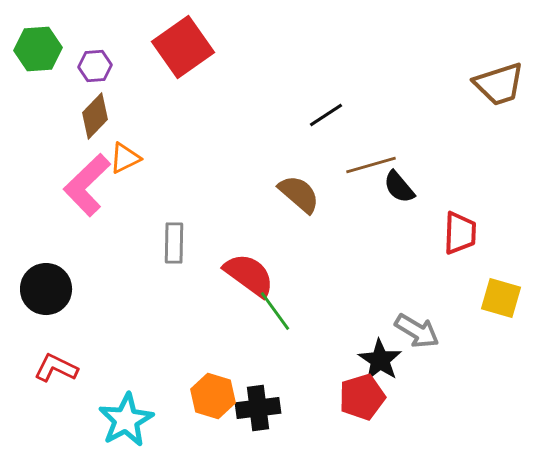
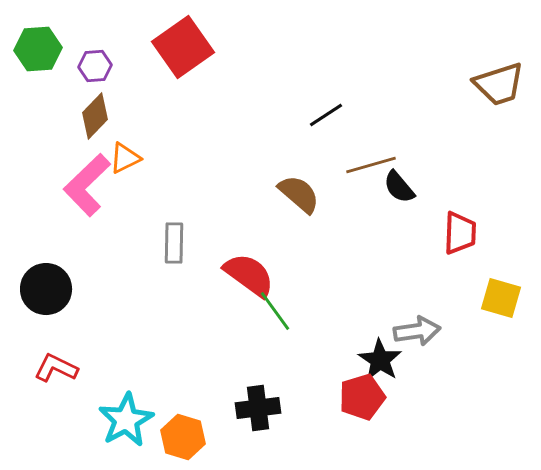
gray arrow: rotated 39 degrees counterclockwise
orange hexagon: moved 30 px left, 41 px down
